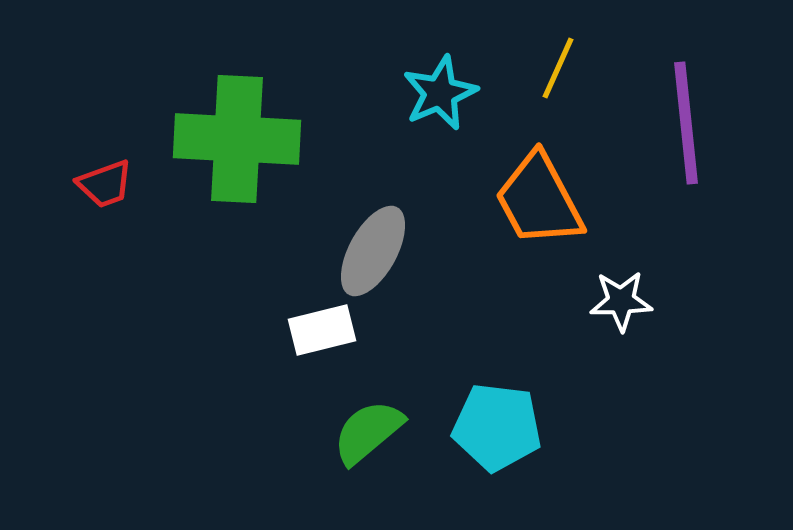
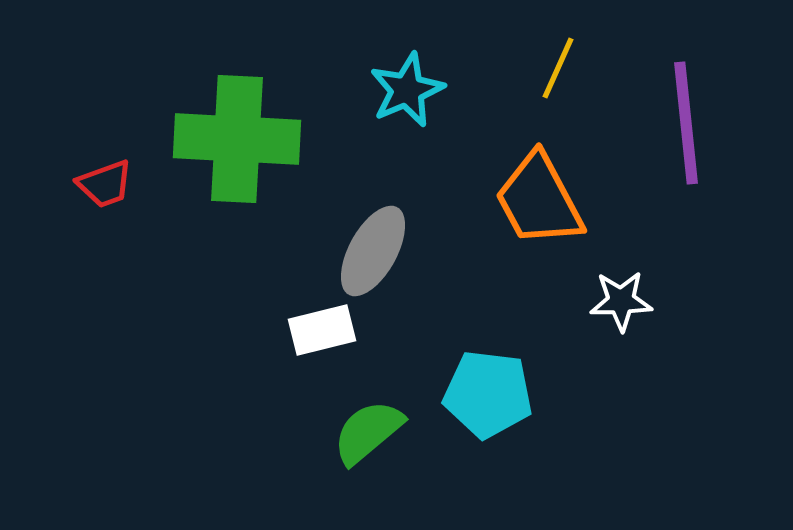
cyan star: moved 33 px left, 3 px up
cyan pentagon: moved 9 px left, 33 px up
